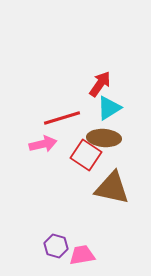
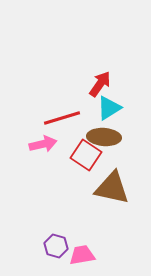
brown ellipse: moved 1 px up
